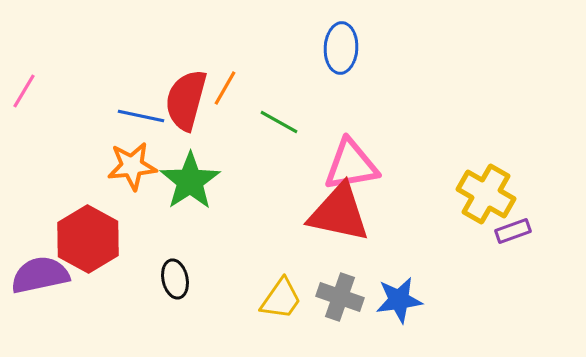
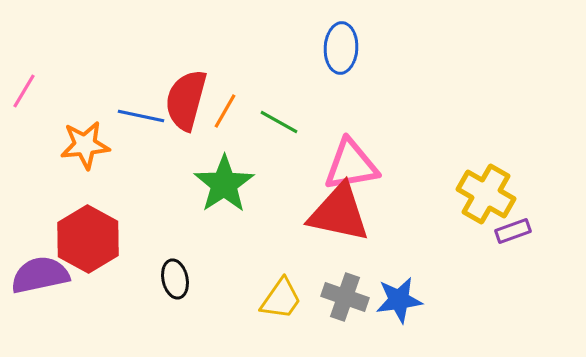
orange line: moved 23 px down
orange star: moved 47 px left, 21 px up
green star: moved 34 px right, 3 px down
gray cross: moved 5 px right
